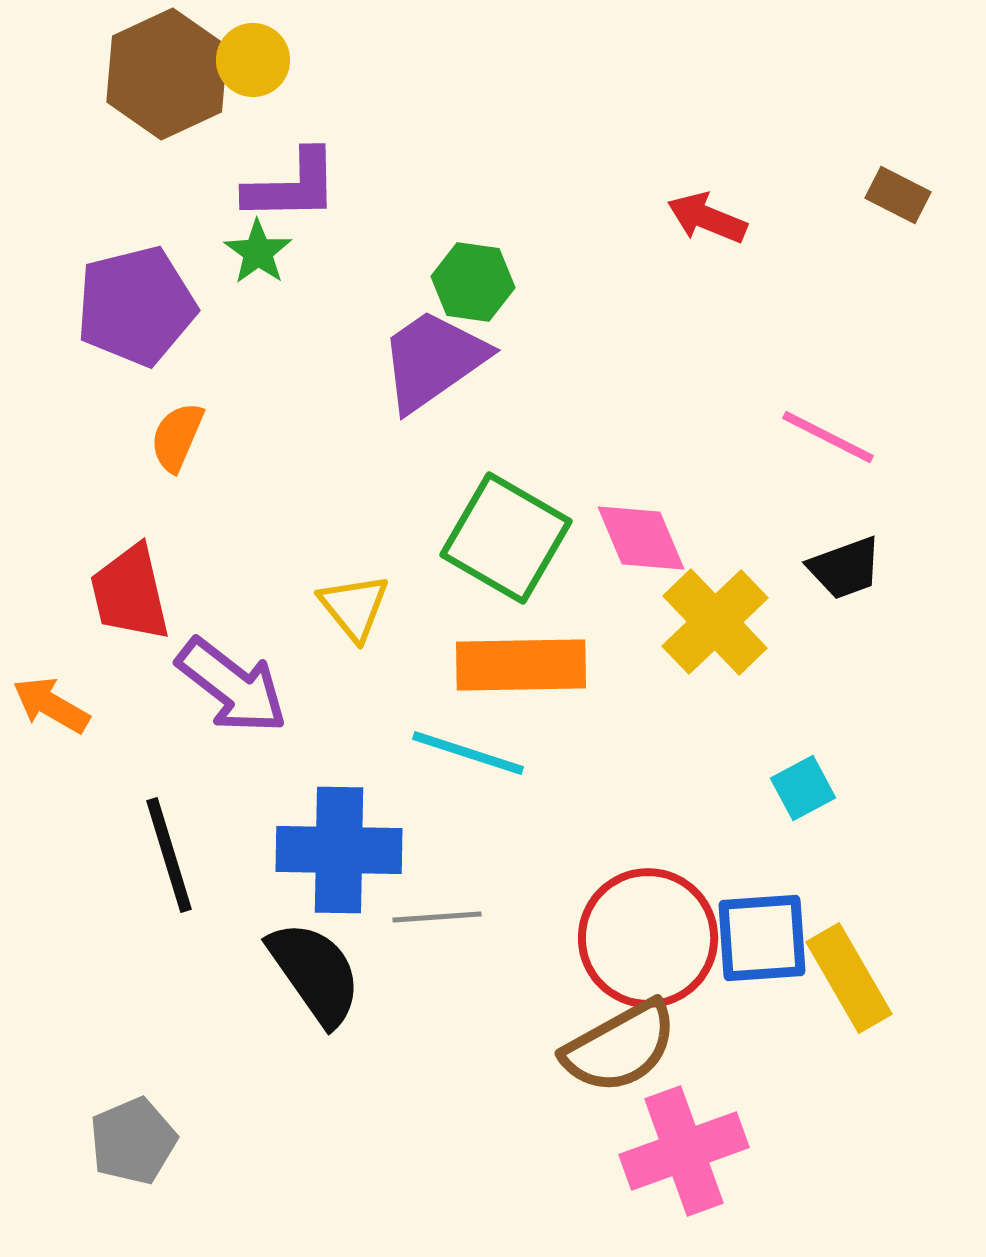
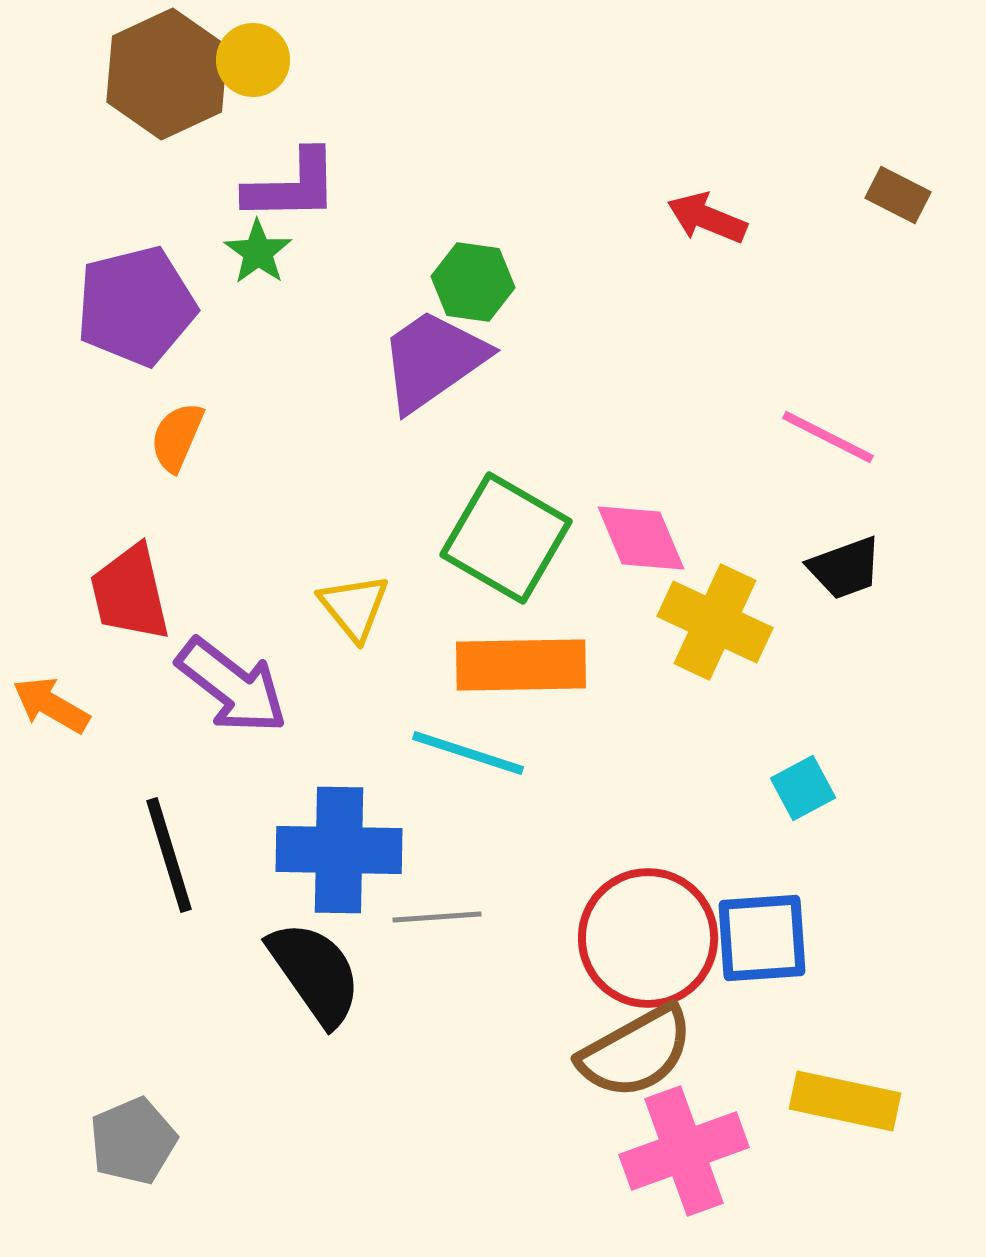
yellow cross: rotated 21 degrees counterclockwise
yellow rectangle: moved 4 px left, 123 px down; rotated 48 degrees counterclockwise
brown semicircle: moved 16 px right, 5 px down
